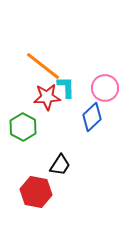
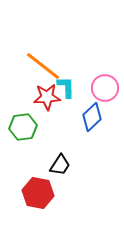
green hexagon: rotated 24 degrees clockwise
red hexagon: moved 2 px right, 1 px down
